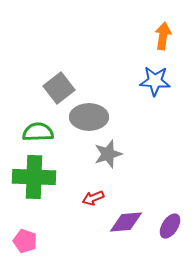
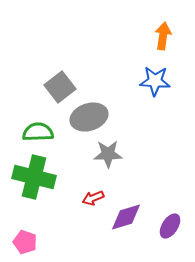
gray square: moved 1 px right, 1 px up
gray ellipse: rotated 18 degrees counterclockwise
gray star: rotated 16 degrees clockwise
green cross: rotated 12 degrees clockwise
purple diamond: moved 5 px up; rotated 12 degrees counterclockwise
pink pentagon: moved 1 px down
